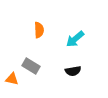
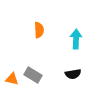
cyan arrow: moved 1 px right; rotated 132 degrees clockwise
gray rectangle: moved 2 px right, 9 px down
black semicircle: moved 3 px down
